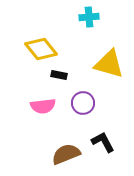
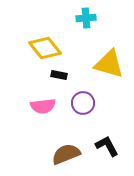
cyan cross: moved 3 px left, 1 px down
yellow diamond: moved 4 px right, 1 px up
black L-shape: moved 4 px right, 4 px down
